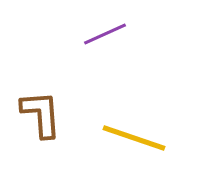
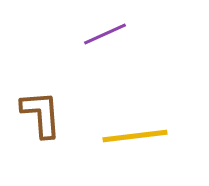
yellow line: moved 1 px right, 2 px up; rotated 26 degrees counterclockwise
